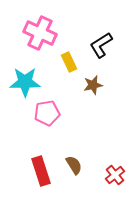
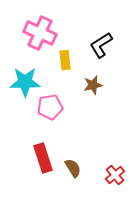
yellow rectangle: moved 4 px left, 2 px up; rotated 18 degrees clockwise
pink pentagon: moved 3 px right, 6 px up
brown semicircle: moved 1 px left, 3 px down
red rectangle: moved 2 px right, 13 px up
